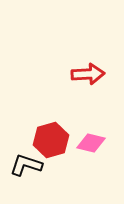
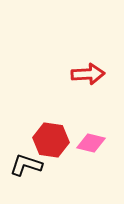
red hexagon: rotated 24 degrees clockwise
